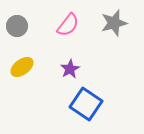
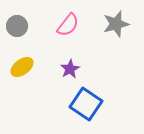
gray star: moved 2 px right, 1 px down
